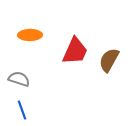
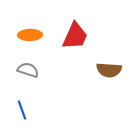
red trapezoid: moved 15 px up
brown semicircle: moved 10 px down; rotated 115 degrees counterclockwise
gray semicircle: moved 9 px right, 9 px up
